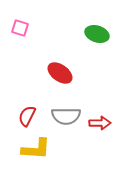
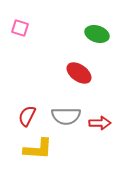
red ellipse: moved 19 px right
yellow L-shape: moved 2 px right
